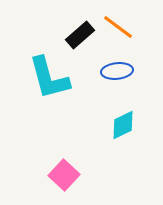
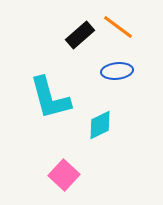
cyan L-shape: moved 1 px right, 20 px down
cyan diamond: moved 23 px left
